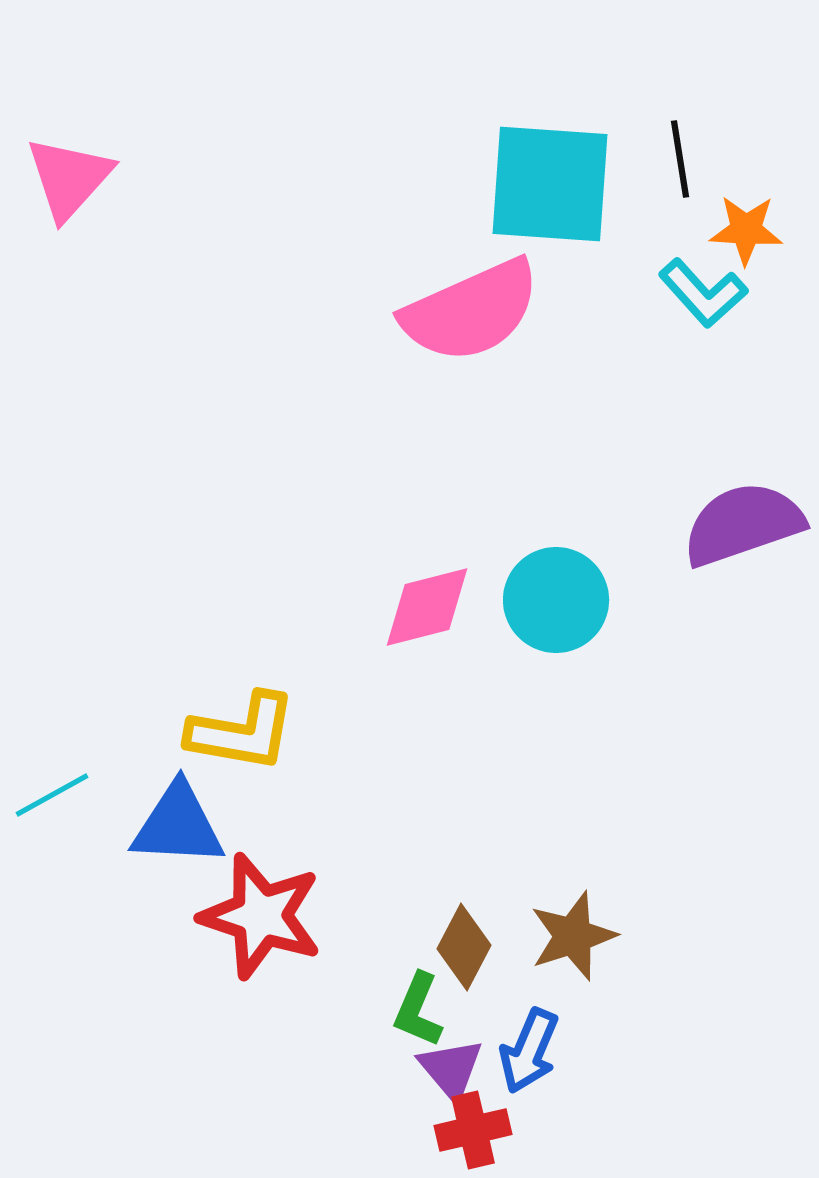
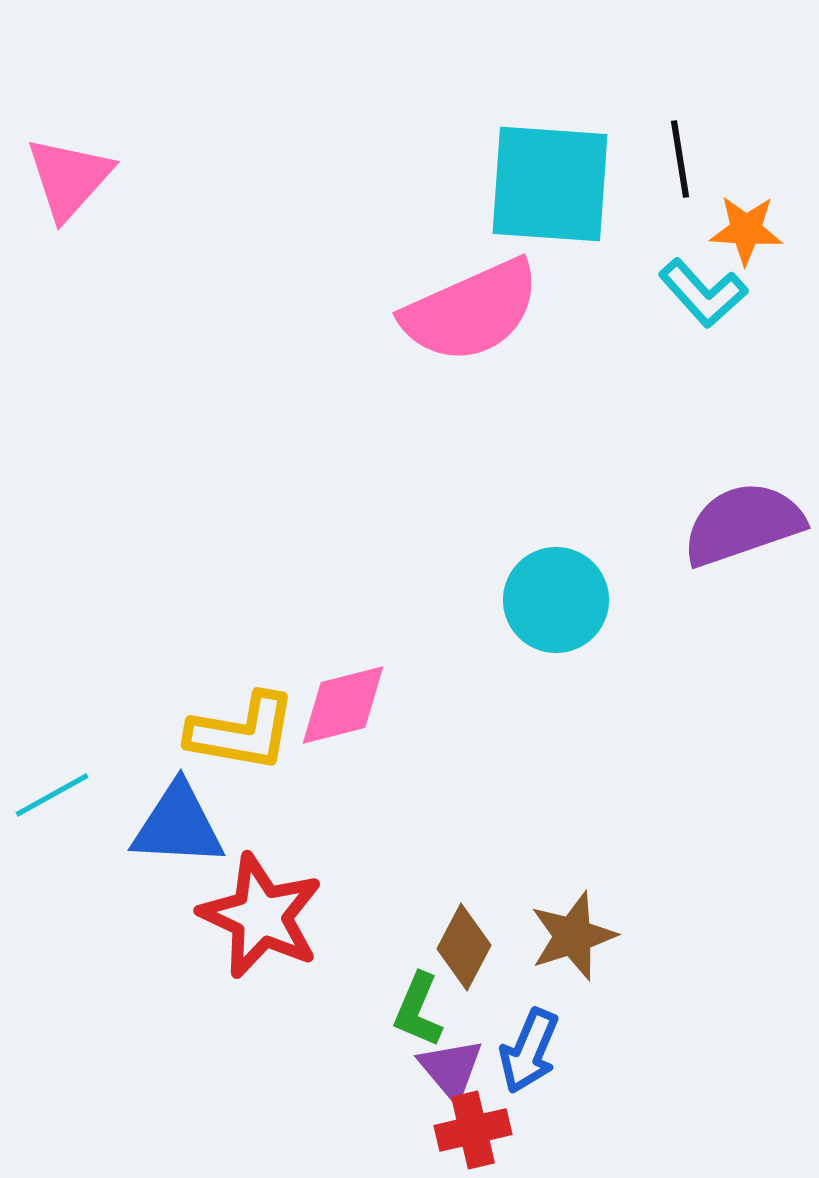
pink diamond: moved 84 px left, 98 px down
red star: rotated 7 degrees clockwise
